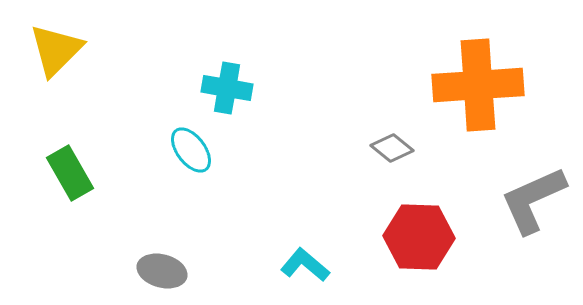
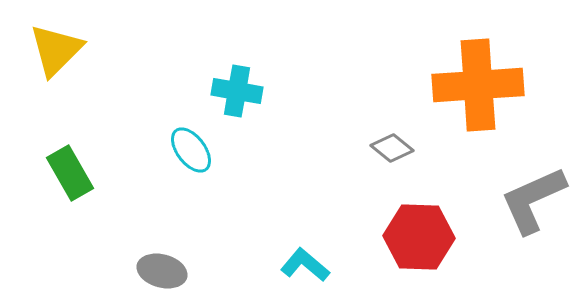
cyan cross: moved 10 px right, 3 px down
